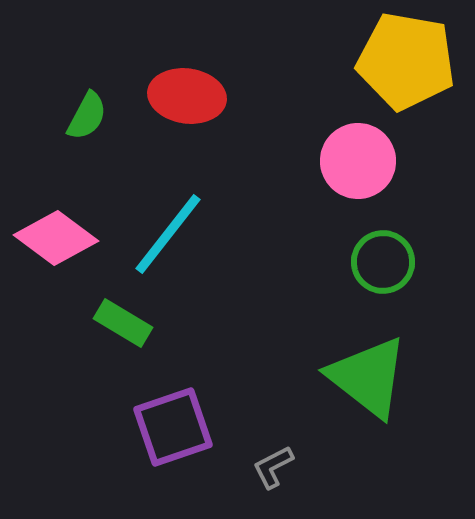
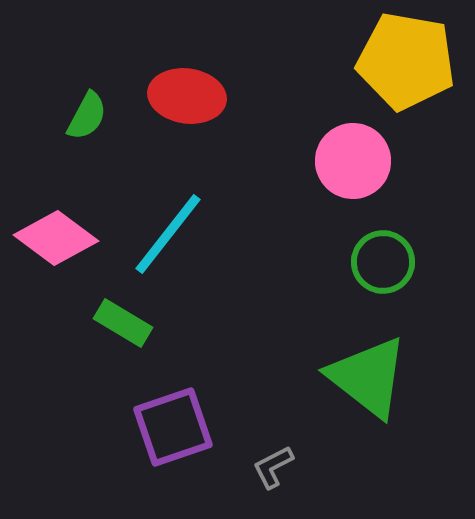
pink circle: moved 5 px left
